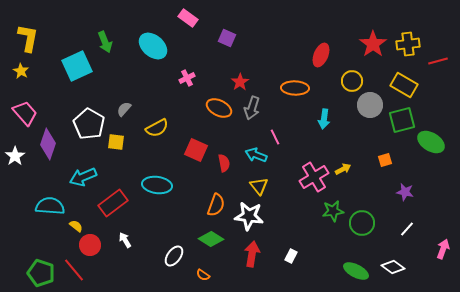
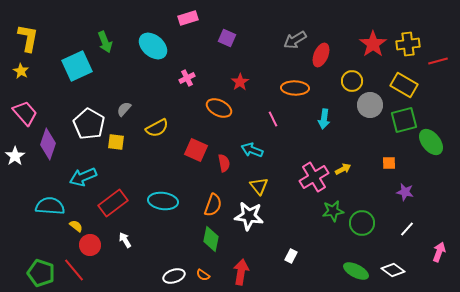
pink rectangle at (188, 18): rotated 54 degrees counterclockwise
gray arrow at (252, 108): moved 43 px right, 68 px up; rotated 40 degrees clockwise
green square at (402, 120): moved 2 px right
pink line at (275, 137): moved 2 px left, 18 px up
green ellipse at (431, 142): rotated 20 degrees clockwise
cyan arrow at (256, 155): moved 4 px left, 5 px up
orange square at (385, 160): moved 4 px right, 3 px down; rotated 16 degrees clockwise
cyan ellipse at (157, 185): moved 6 px right, 16 px down
orange semicircle at (216, 205): moved 3 px left
green diamond at (211, 239): rotated 70 degrees clockwise
pink arrow at (443, 249): moved 4 px left, 3 px down
red arrow at (252, 254): moved 11 px left, 18 px down
white ellipse at (174, 256): moved 20 px down; rotated 35 degrees clockwise
white diamond at (393, 267): moved 3 px down
